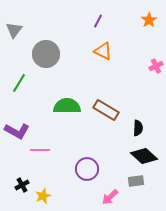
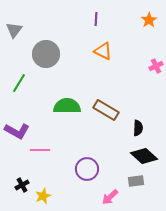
purple line: moved 2 px left, 2 px up; rotated 24 degrees counterclockwise
